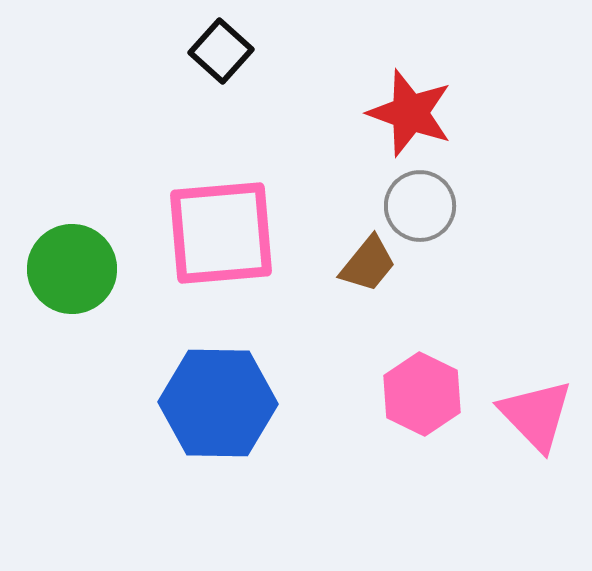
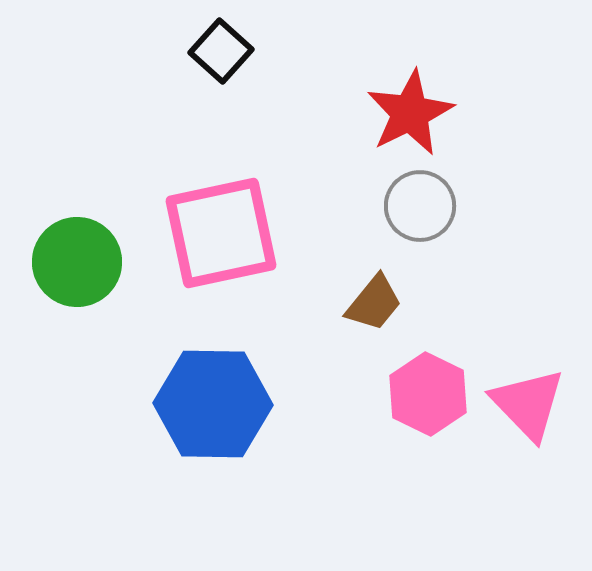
red star: rotated 26 degrees clockwise
pink square: rotated 7 degrees counterclockwise
brown trapezoid: moved 6 px right, 39 px down
green circle: moved 5 px right, 7 px up
pink hexagon: moved 6 px right
blue hexagon: moved 5 px left, 1 px down
pink triangle: moved 8 px left, 11 px up
